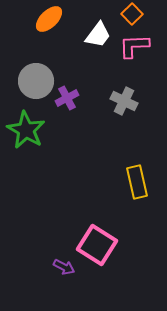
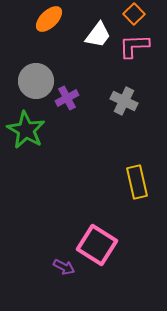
orange square: moved 2 px right
